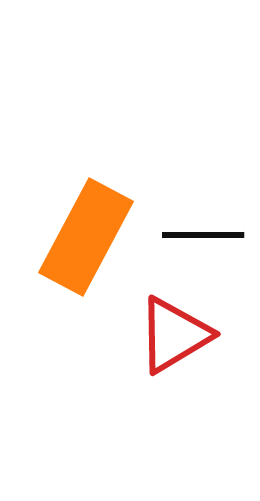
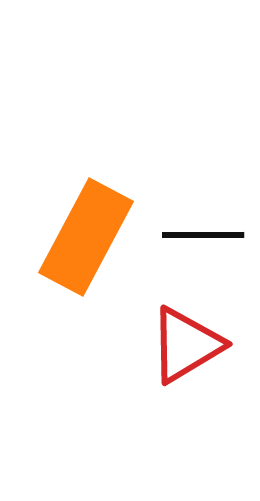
red triangle: moved 12 px right, 10 px down
